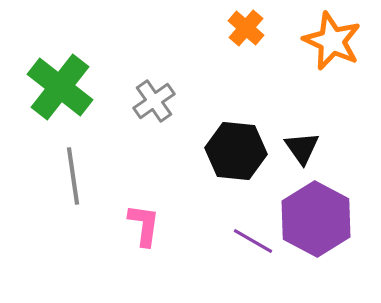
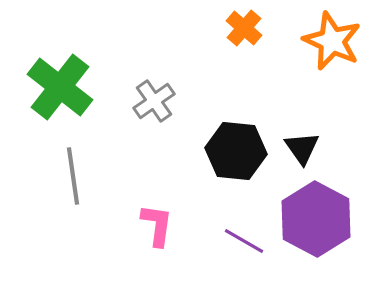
orange cross: moved 2 px left
pink L-shape: moved 13 px right
purple line: moved 9 px left
